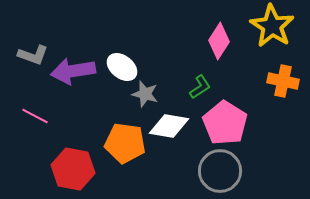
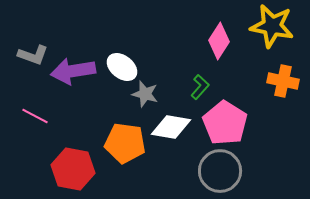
yellow star: rotated 21 degrees counterclockwise
green L-shape: rotated 15 degrees counterclockwise
white diamond: moved 2 px right, 1 px down
